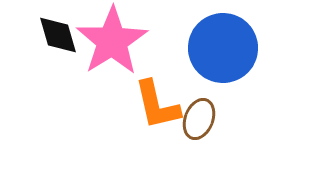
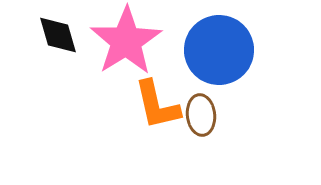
pink star: moved 14 px right
blue circle: moved 4 px left, 2 px down
brown ellipse: moved 2 px right, 4 px up; rotated 27 degrees counterclockwise
